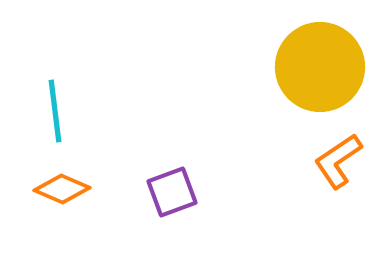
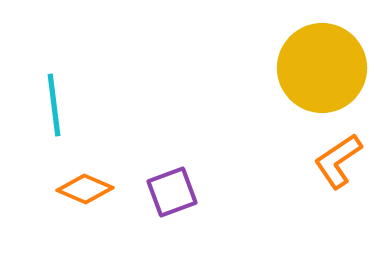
yellow circle: moved 2 px right, 1 px down
cyan line: moved 1 px left, 6 px up
orange diamond: moved 23 px right
